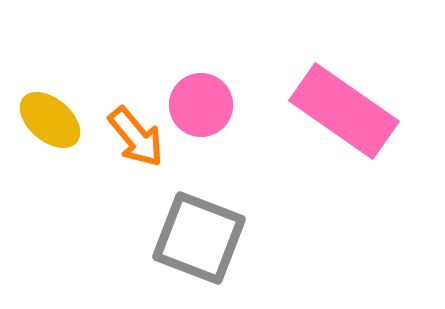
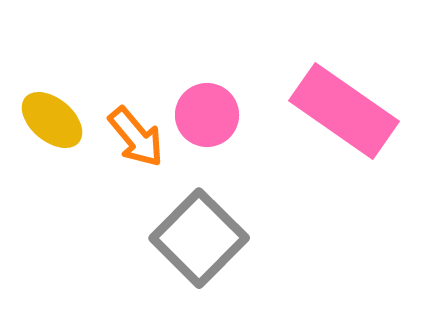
pink circle: moved 6 px right, 10 px down
yellow ellipse: moved 2 px right
gray square: rotated 24 degrees clockwise
